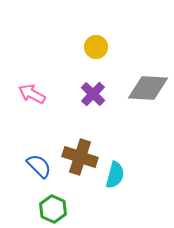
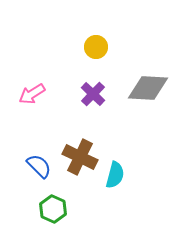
pink arrow: rotated 60 degrees counterclockwise
brown cross: rotated 8 degrees clockwise
